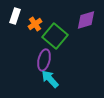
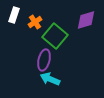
white rectangle: moved 1 px left, 1 px up
orange cross: moved 2 px up
cyan arrow: rotated 24 degrees counterclockwise
